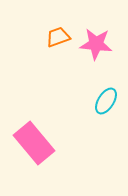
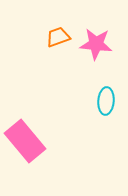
cyan ellipse: rotated 28 degrees counterclockwise
pink rectangle: moved 9 px left, 2 px up
